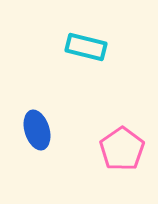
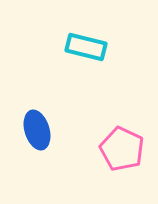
pink pentagon: rotated 12 degrees counterclockwise
